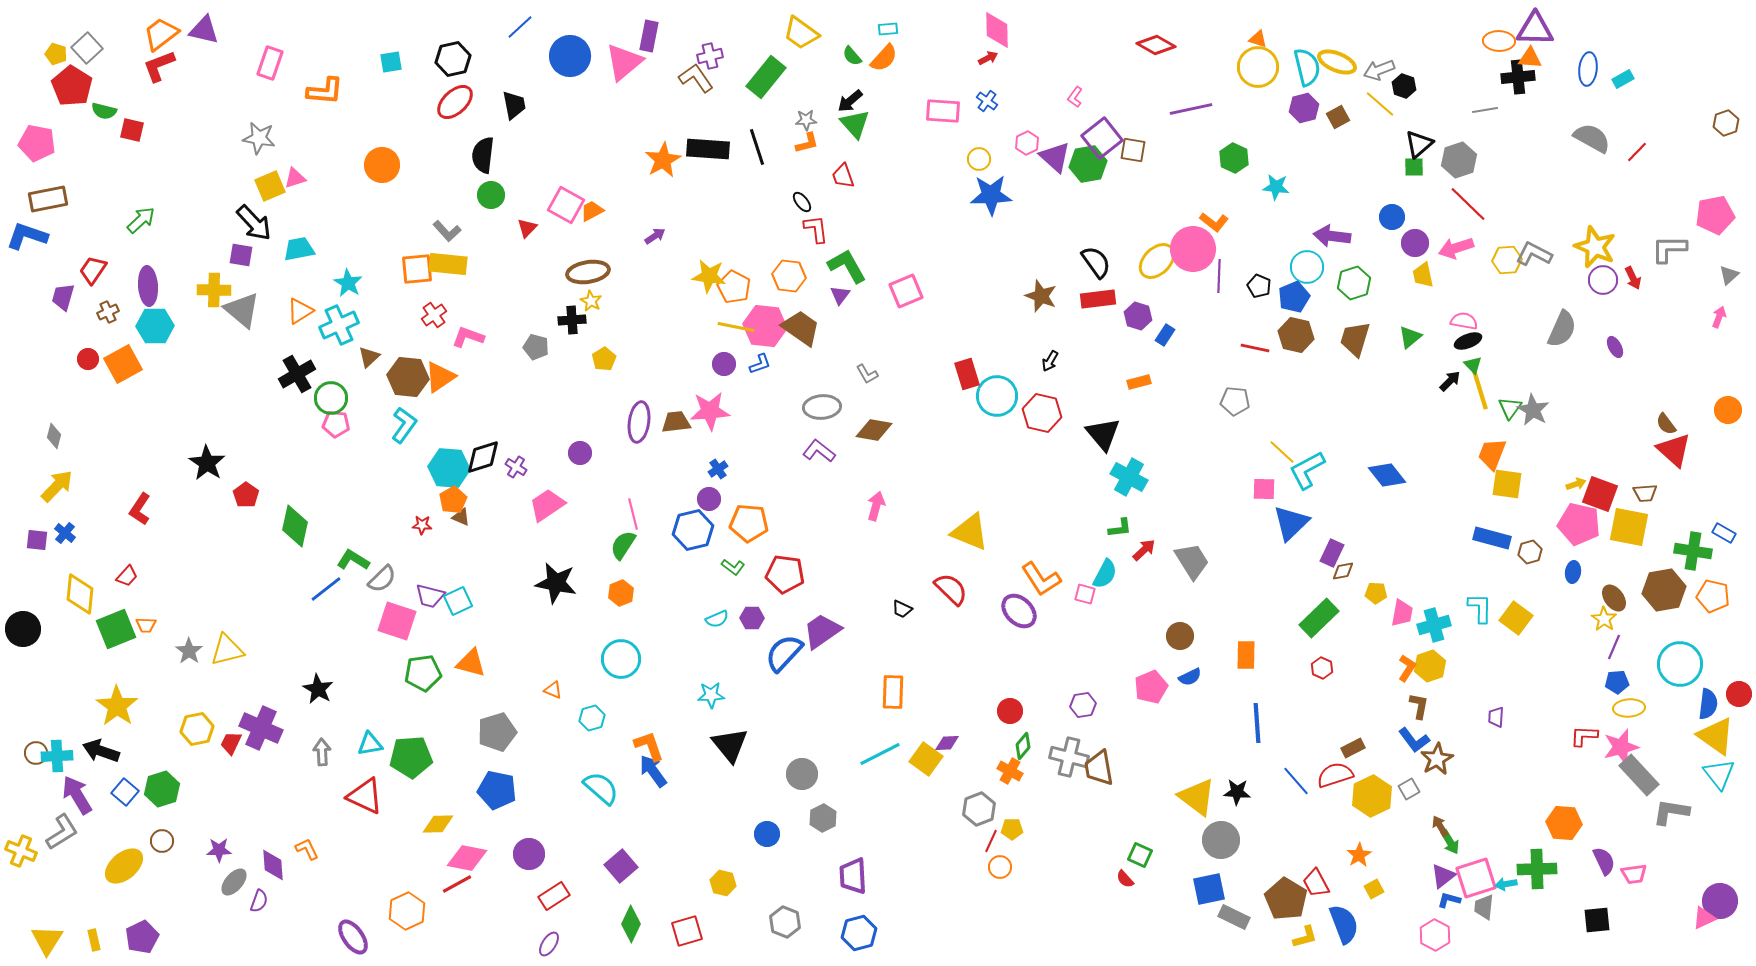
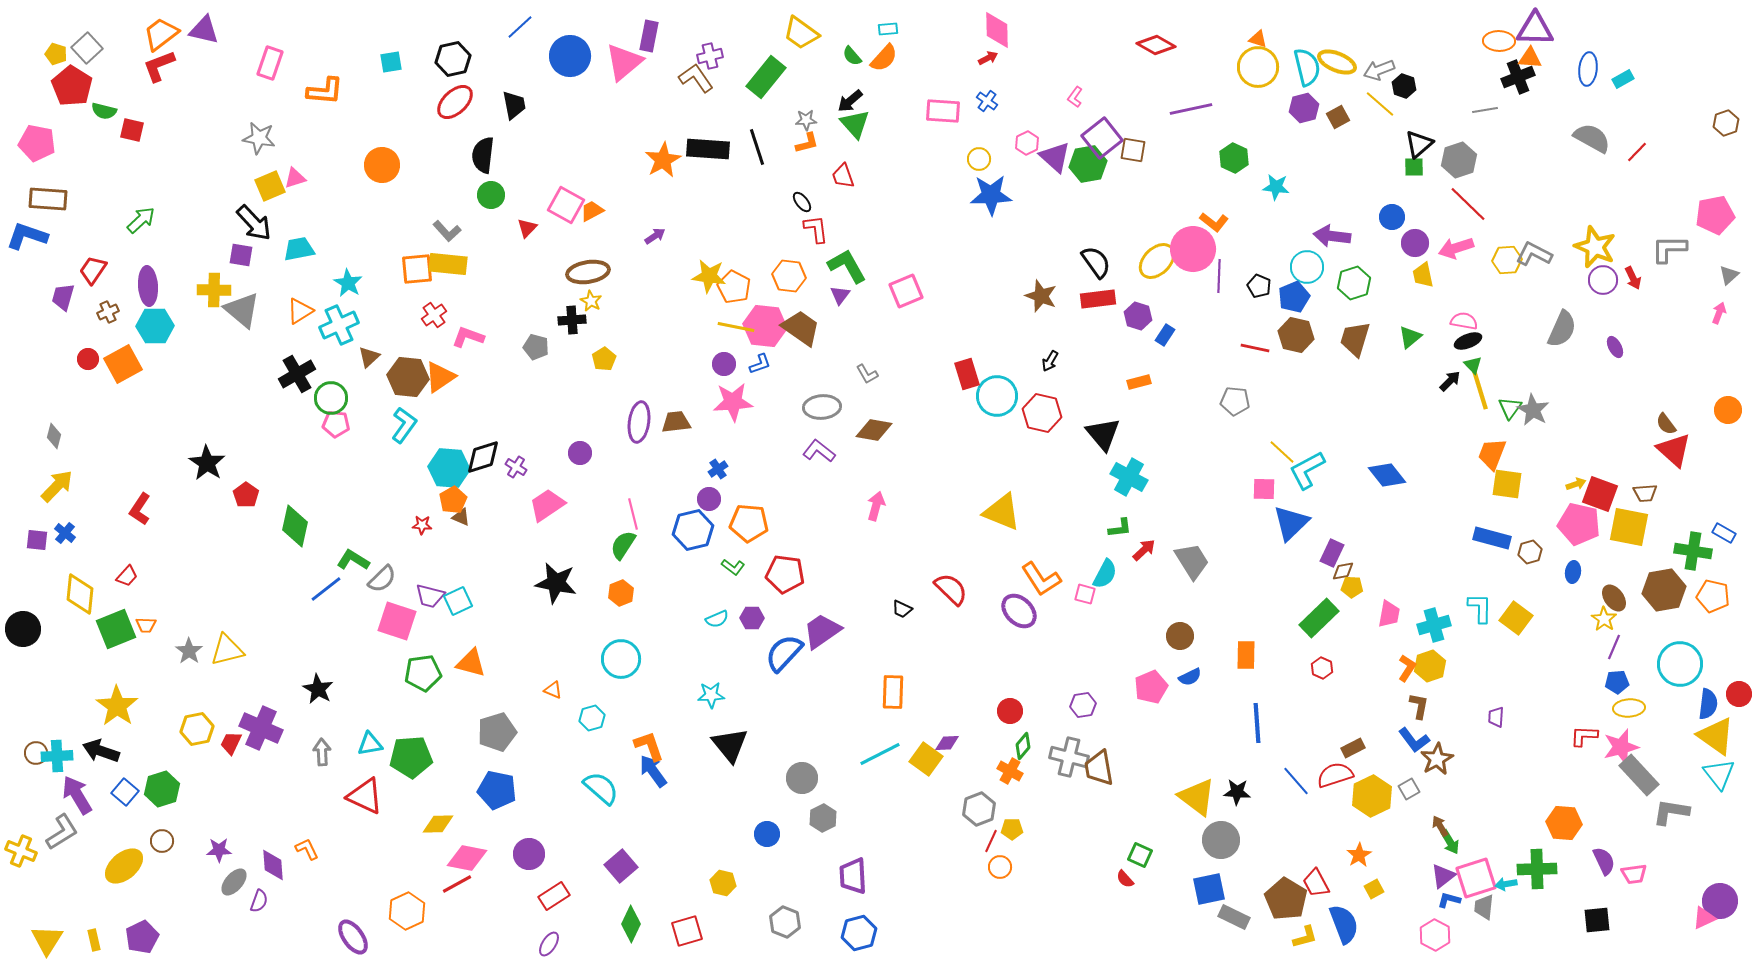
black cross at (1518, 77): rotated 16 degrees counterclockwise
brown rectangle at (48, 199): rotated 15 degrees clockwise
pink arrow at (1719, 317): moved 4 px up
pink star at (710, 411): moved 23 px right, 9 px up
yellow triangle at (970, 532): moved 32 px right, 20 px up
yellow pentagon at (1376, 593): moved 24 px left, 6 px up
pink trapezoid at (1402, 613): moved 13 px left, 1 px down
gray circle at (802, 774): moved 4 px down
